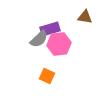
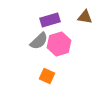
purple rectangle: moved 9 px up
gray semicircle: moved 2 px down
pink hexagon: rotated 10 degrees counterclockwise
